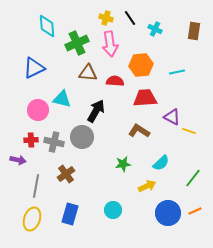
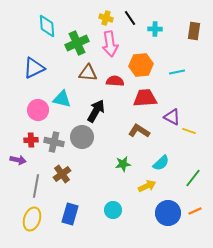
cyan cross: rotated 24 degrees counterclockwise
brown cross: moved 4 px left
